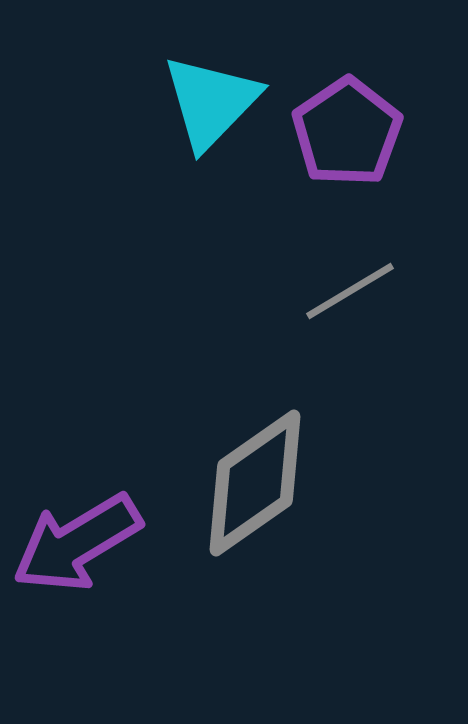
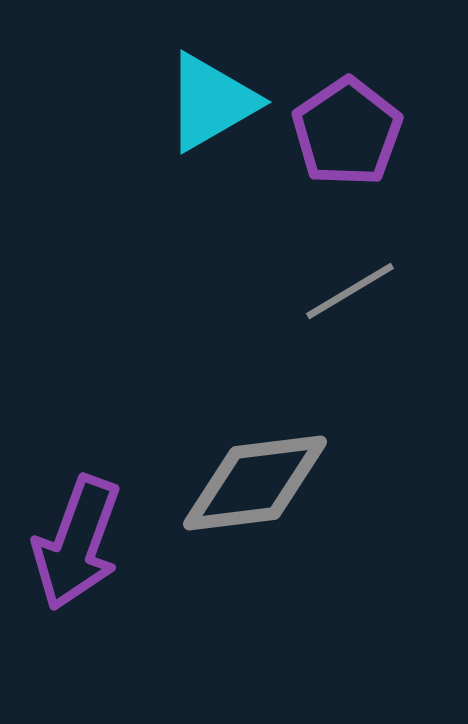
cyan triangle: rotated 16 degrees clockwise
gray diamond: rotated 28 degrees clockwise
purple arrow: rotated 39 degrees counterclockwise
